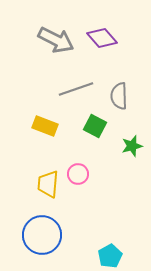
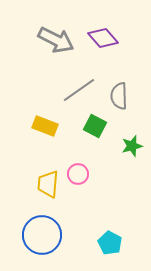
purple diamond: moved 1 px right
gray line: moved 3 px right, 1 px down; rotated 16 degrees counterclockwise
cyan pentagon: moved 13 px up; rotated 15 degrees counterclockwise
